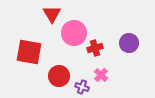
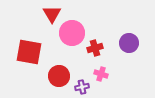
pink circle: moved 2 px left
pink cross: moved 1 px up; rotated 24 degrees counterclockwise
purple cross: rotated 32 degrees counterclockwise
